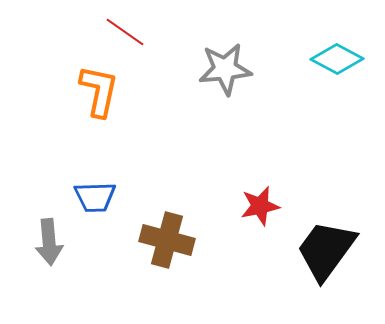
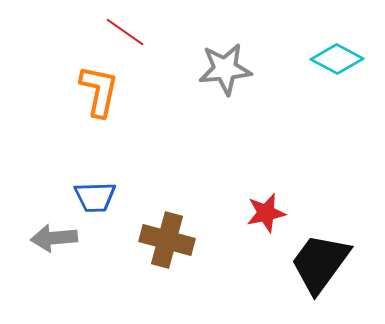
red star: moved 6 px right, 7 px down
gray arrow: moved 5 px right, 4 px up; rotated 90 degrees clockwise
black trapezoid: moved 6 px left, 13 px down
